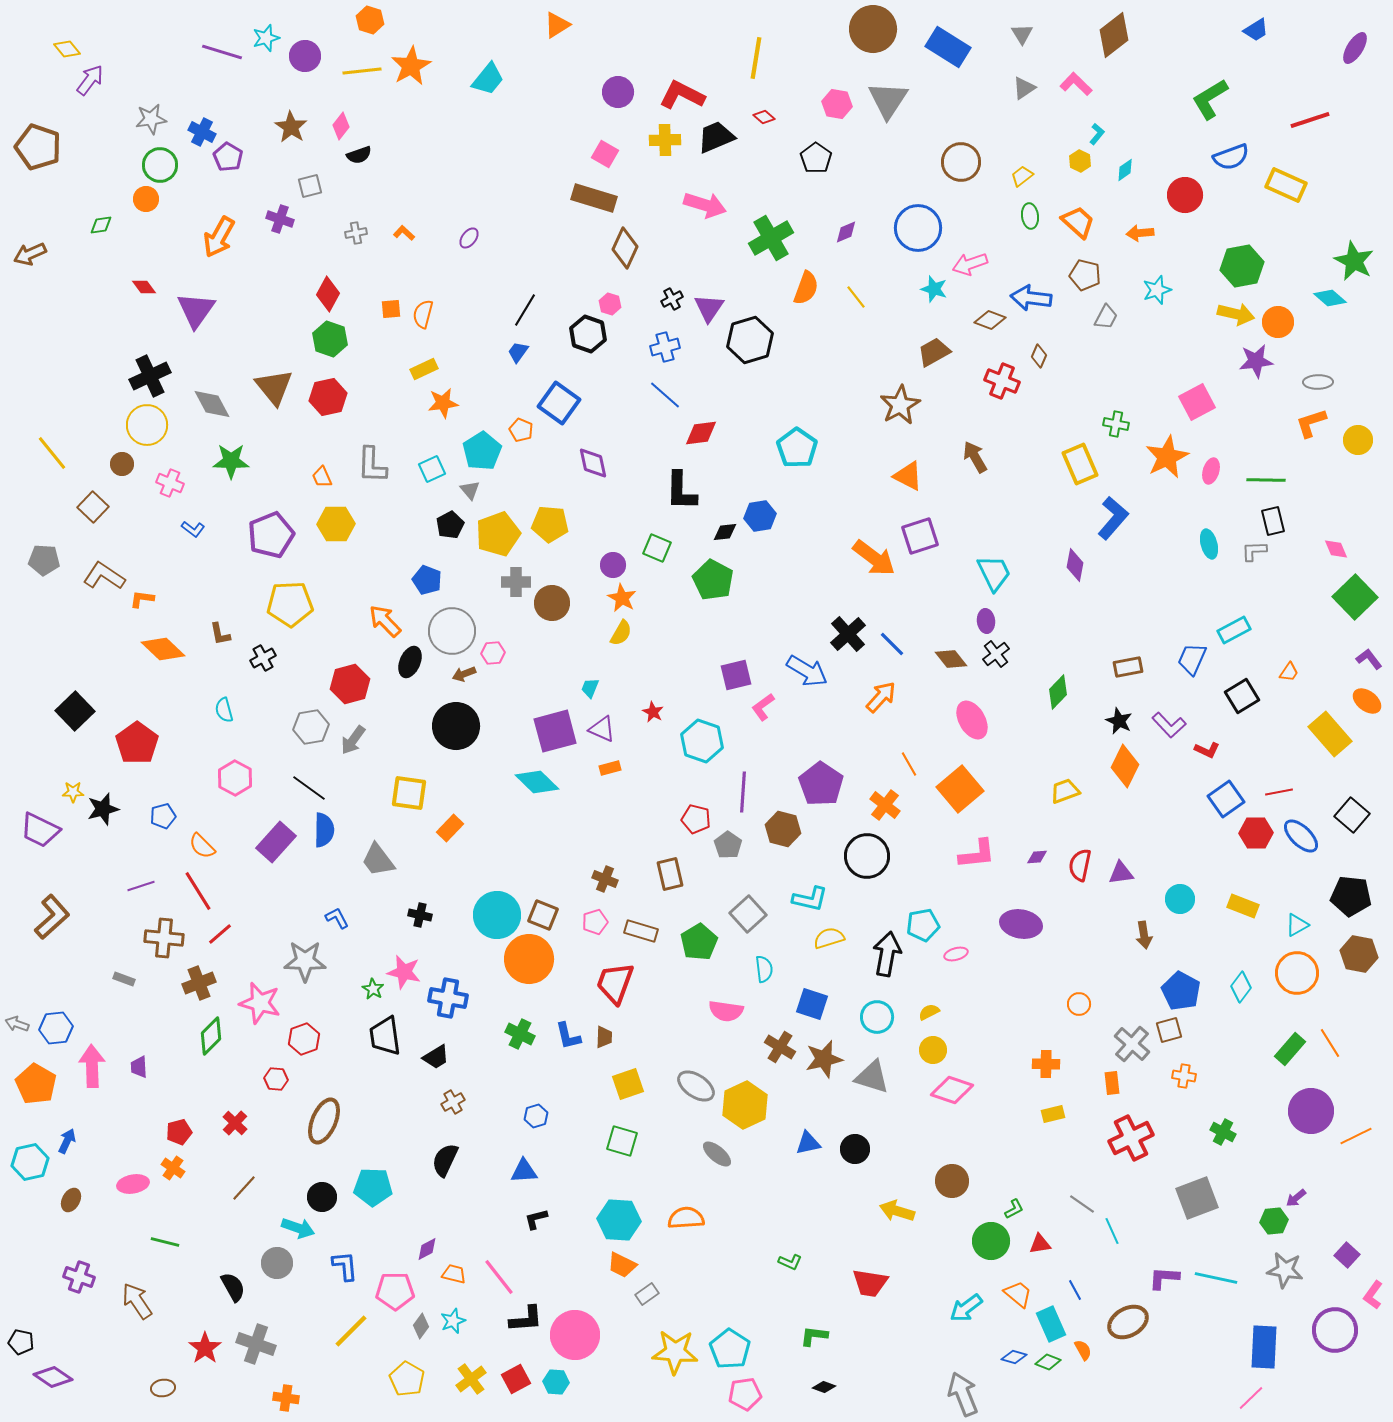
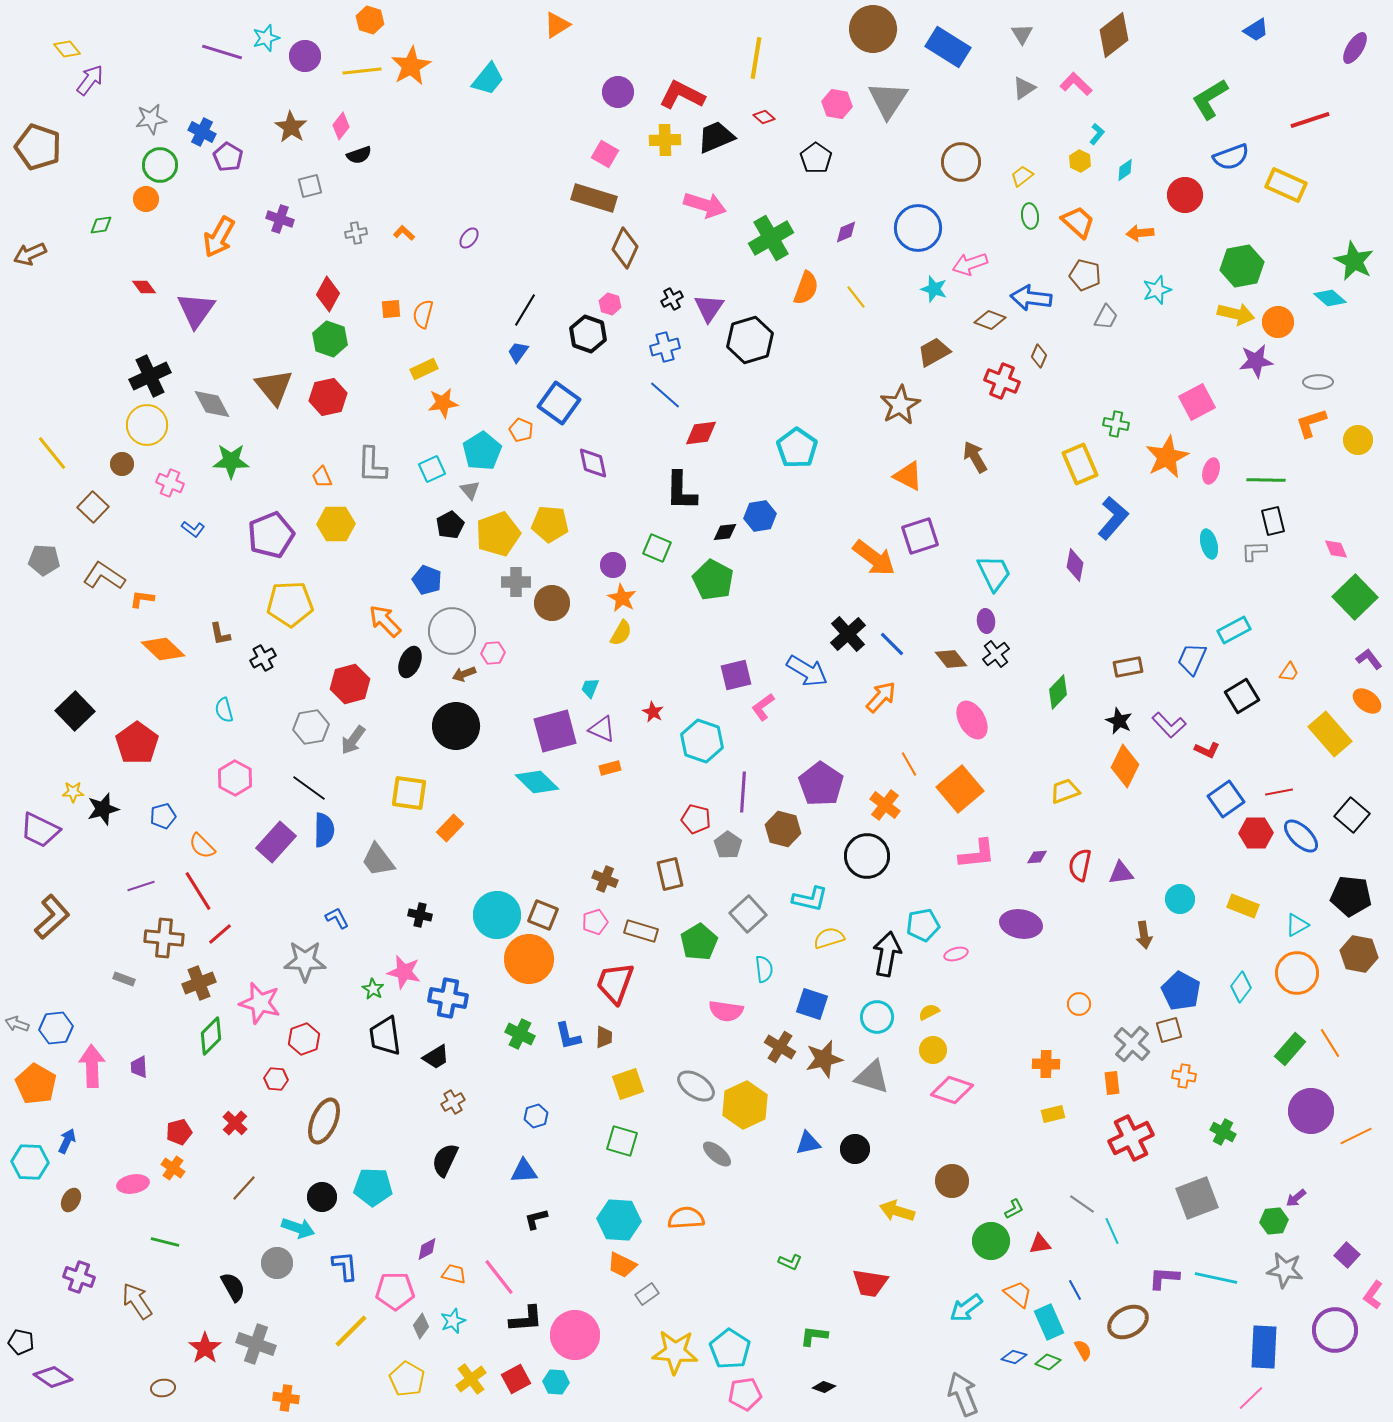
cyan hexagon at (30, 1162): rotated 15 degrees clockwise
cyan rectangle at (1051, 1324): moved 2 px left, 2 px up
